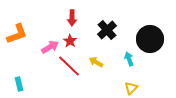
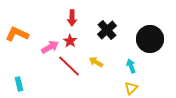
orange L-shape: rotated 135 degrees counterclockwise
cyan arrow: moved 2 px right, 7 px down
